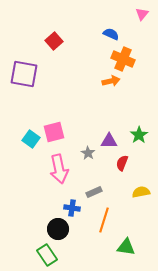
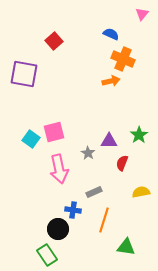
blue cross: moved 1 px right, 2 px down
